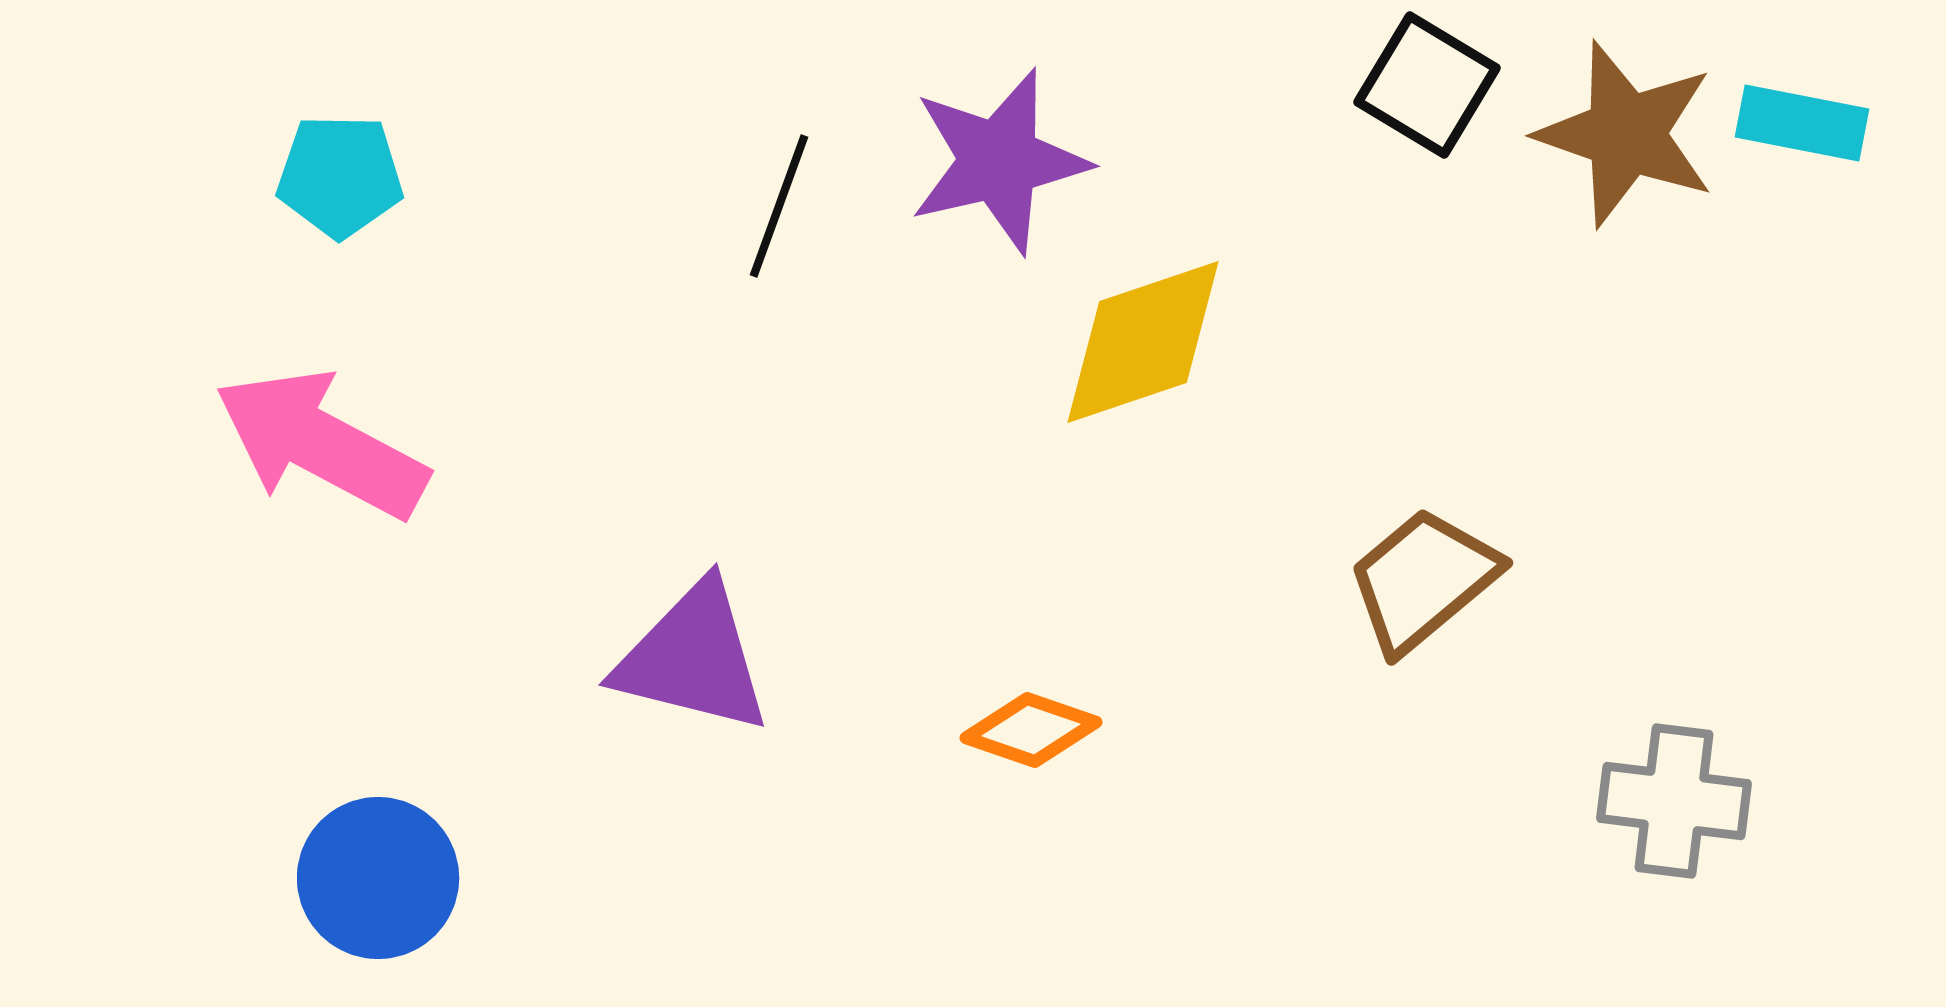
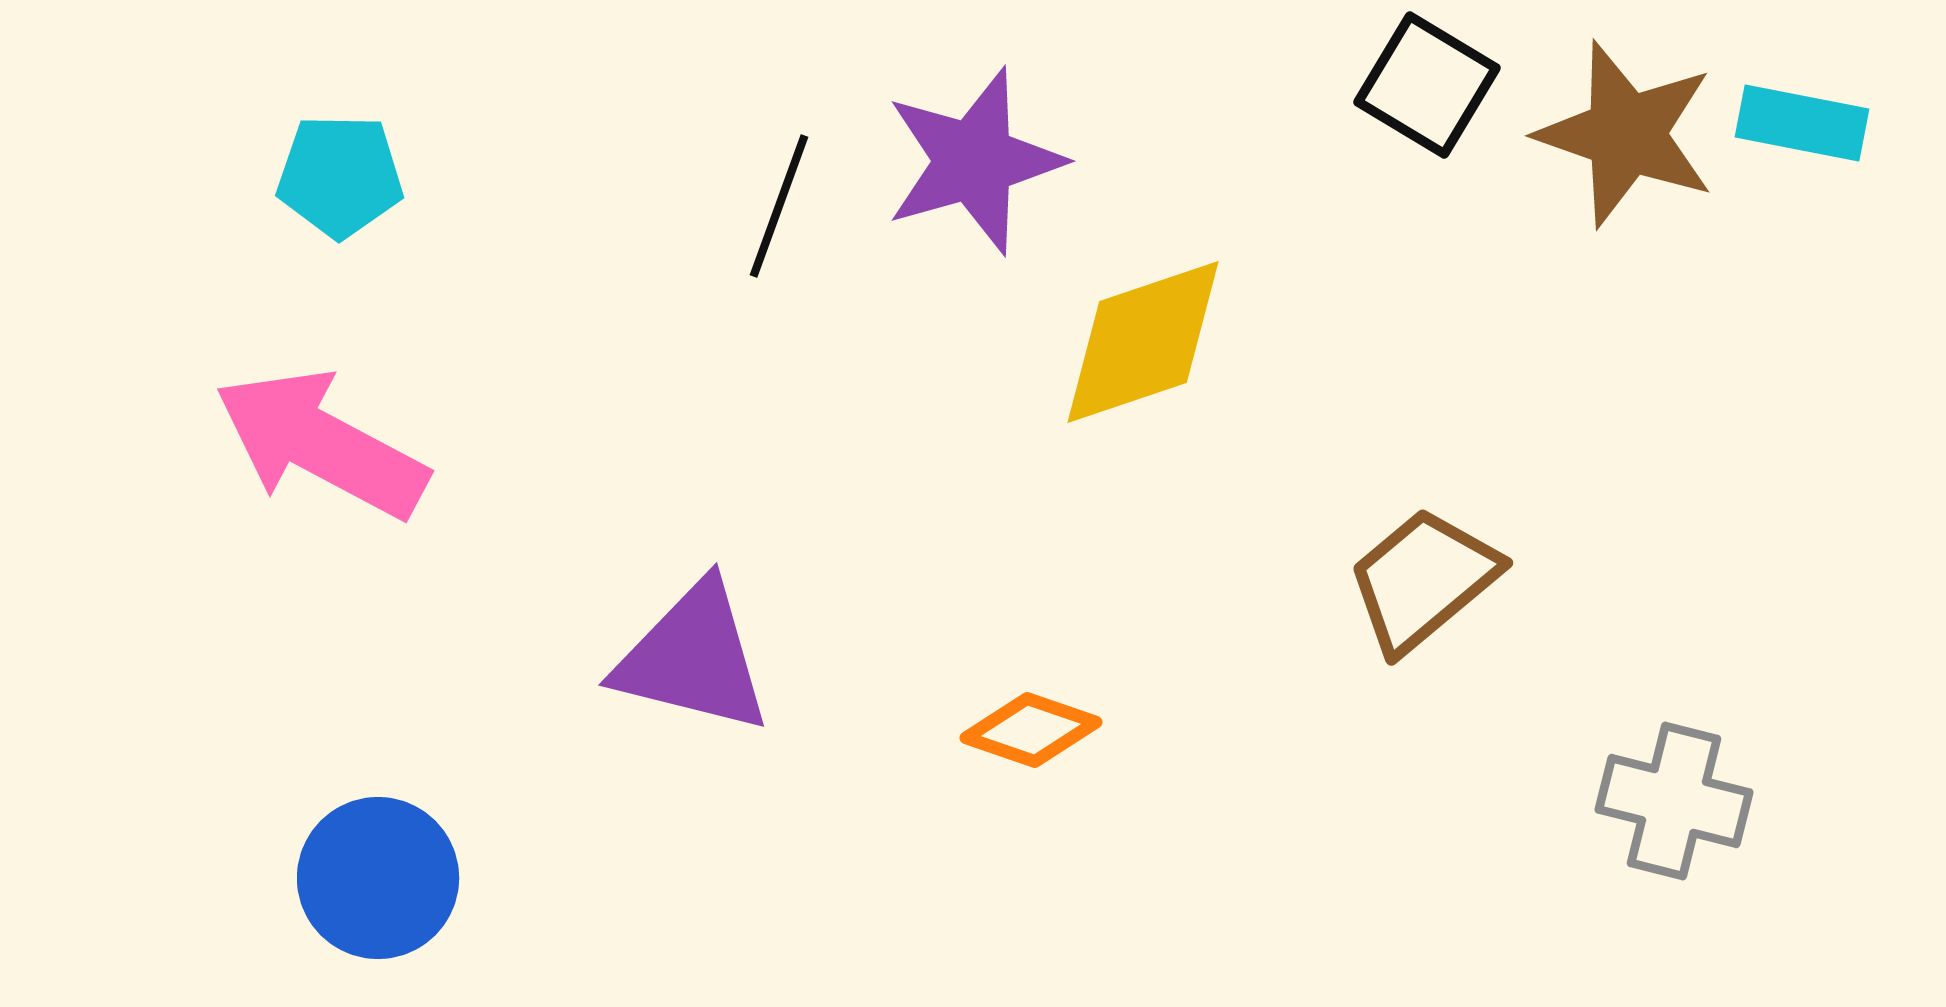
purple star: moved 25 px left; rotated 3 degrees counterclockwise
gray cross: rotated 7 degrees clockwise
